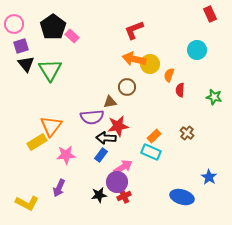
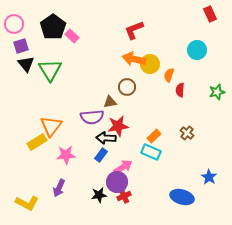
green star: moved 3 px right, 5 px up; rotated 28 degrees counterclockwise
